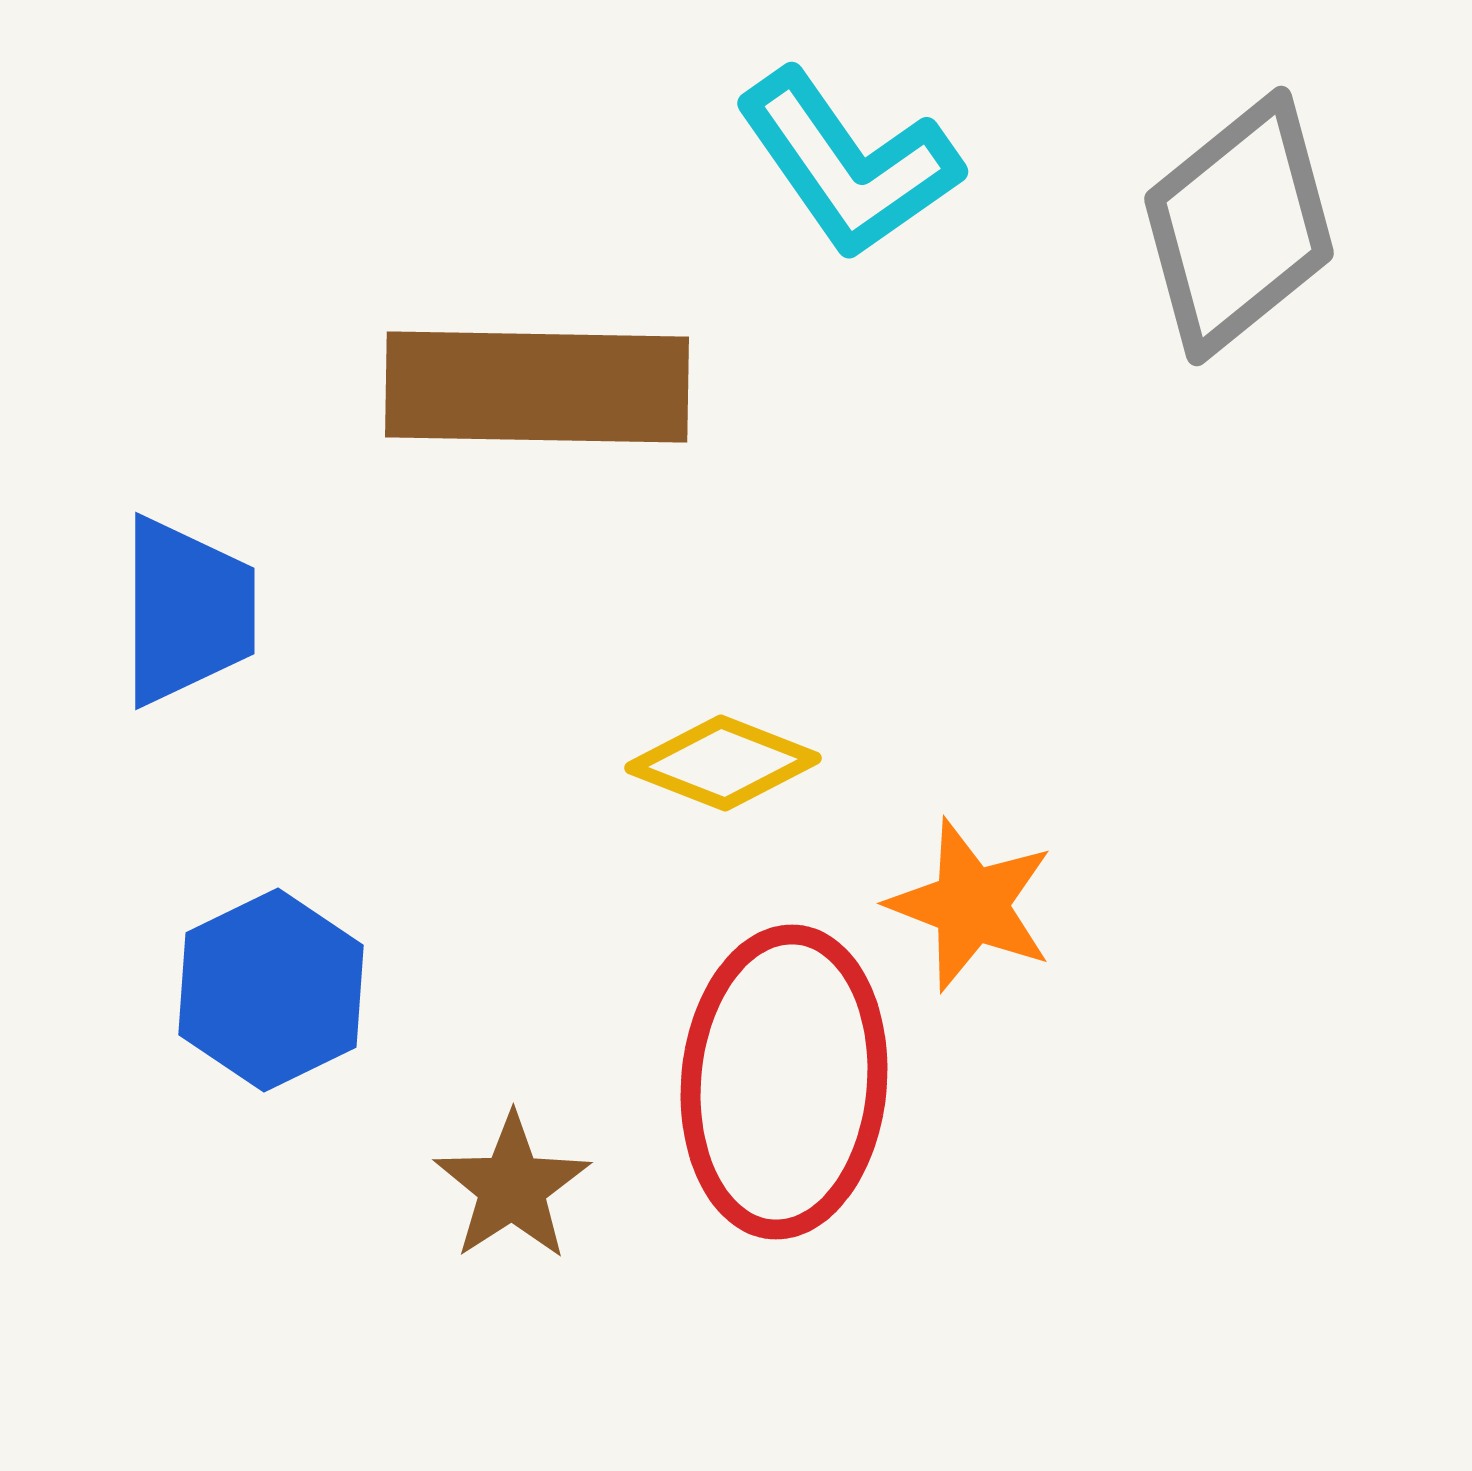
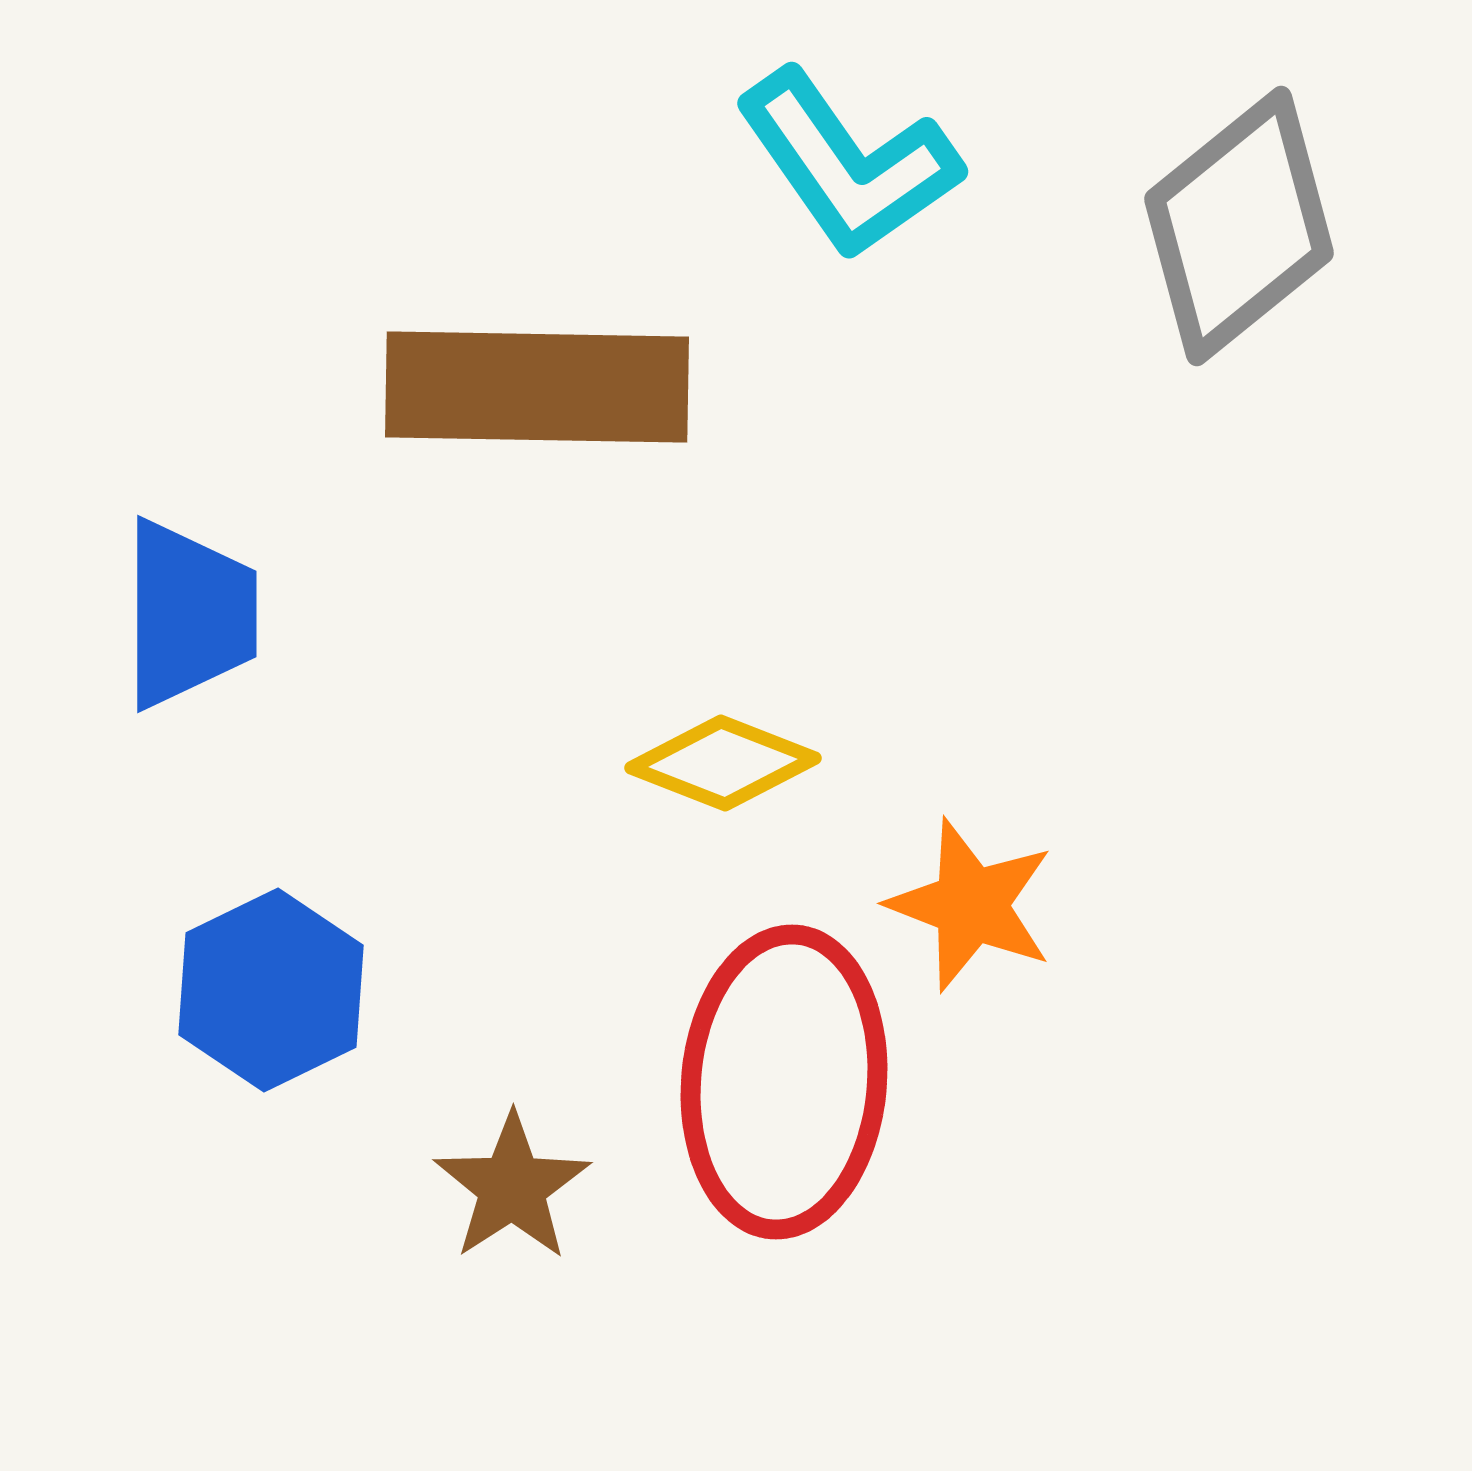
blue trapezoid: moved 2 px right, 3 px down
